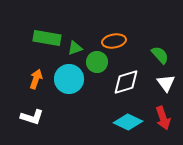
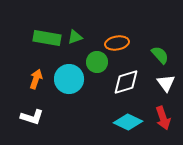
orange ellipse: moved 3 px right, 2 px down
green triangle: moved 11 px up
